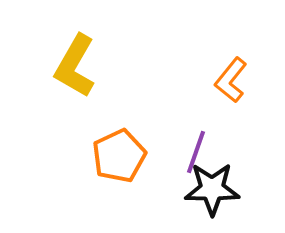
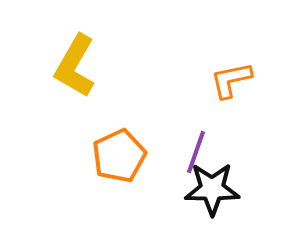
orange L-shape: rotated 39 degrees clockwise
